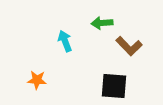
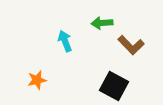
brown L-shape: moved 2 px right, 1 px up
orange star: rotated 18 degrees counterclockwise
black square: rotated 24 degrees clockwise
